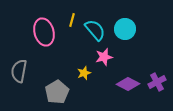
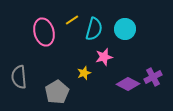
yellow line: rotated 40 degrees clockwise
cyan semicircle: moved 1 px left, 1 px up; rotated 55 degrees clockwise
gray semicircle: moved 6 px down; rotated 15 degrees counterclockwise
purple cross: moved 4 px left, 5 px up
